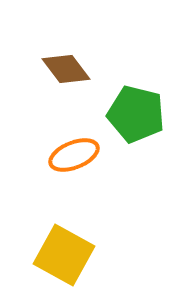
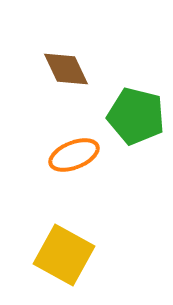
brown diamond: rotated 12 degrees clockwise
green pentagon: moved 2 px down
